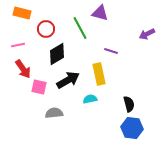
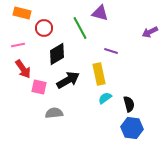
red circle: moved 2 px left, 1 px up
purple arrow: moved 3 px right, 2 px up
cyan semicircle: moved 15 px right, 1 px up; rotated 24 degrees counterclockwise
